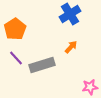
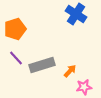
blue cross: moved 6 px right; rotated 25 degrees counterclockwise
orange pentagon: rotated 15 degrees clockwise
orange arrow: moved 1 px left, 24 px down
pink star: moved 6 px left
